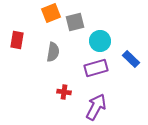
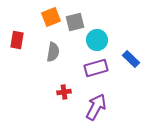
orange square: moved 4 px down
cyan circle: moved 3 px left, 1 px up
red cross: rotated 16 degrees counterclockwise
